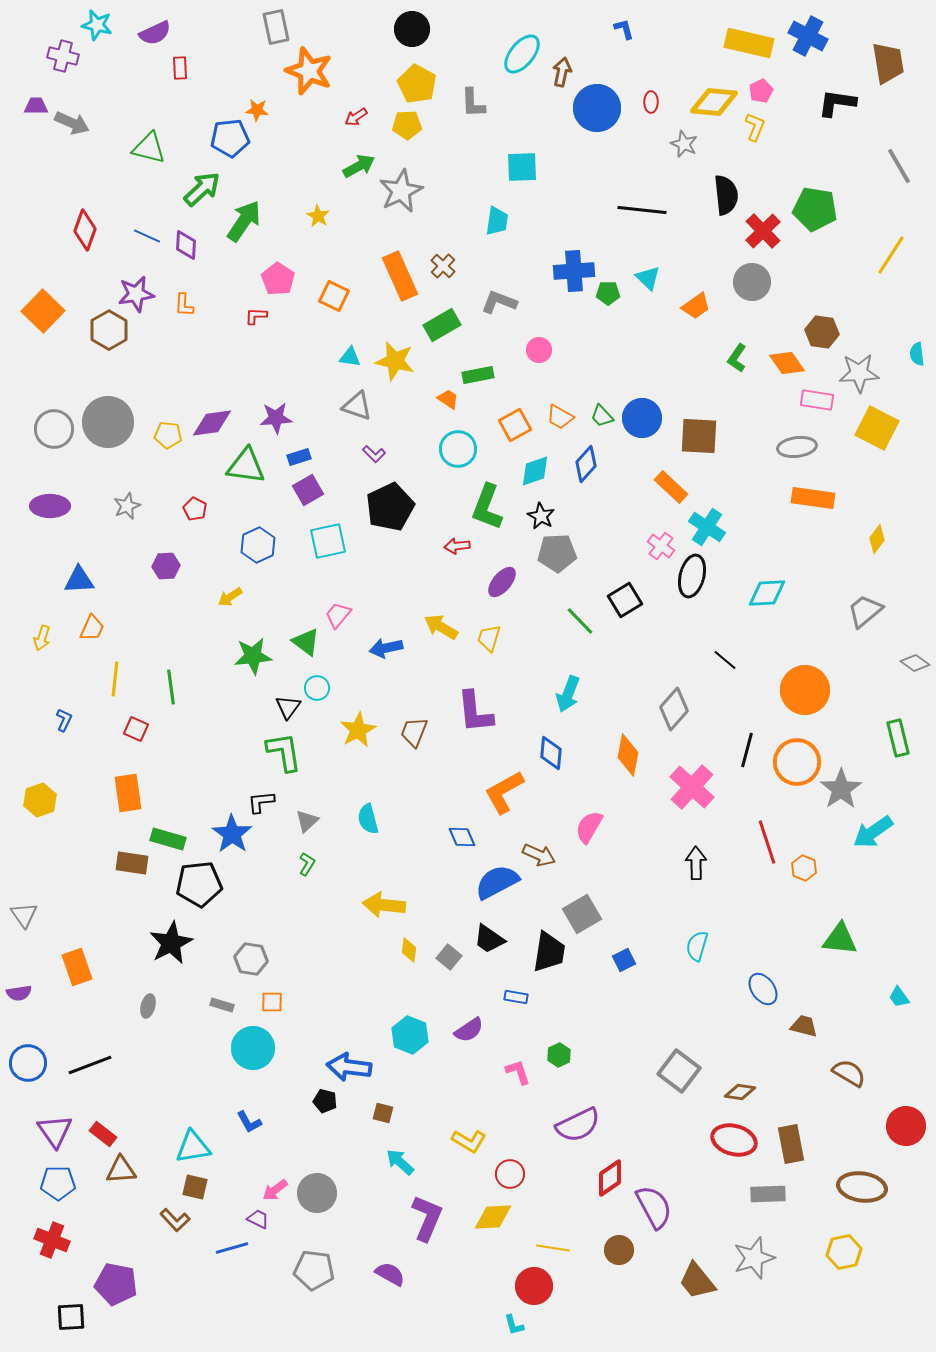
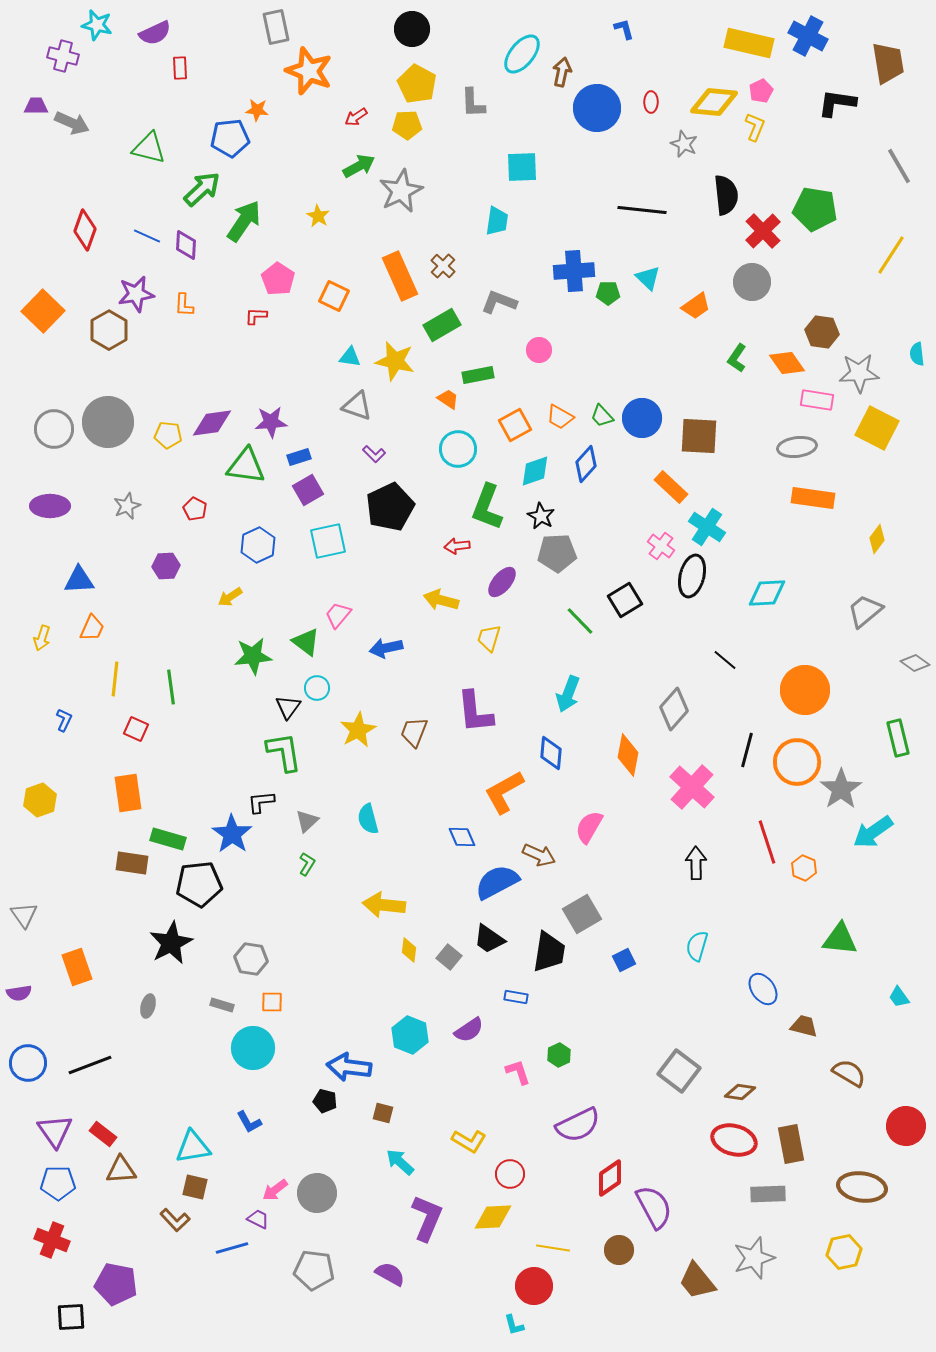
purple star at (276, 418): moved 5 px left, 4 px down
yellow arrow at (441, 627): moved 27 px up; rotated 16 degrees counterclockwise
